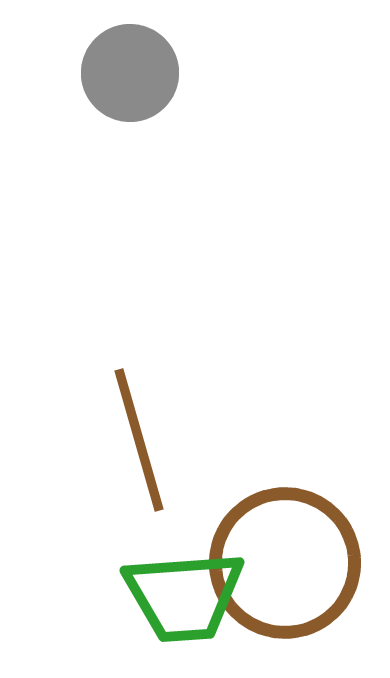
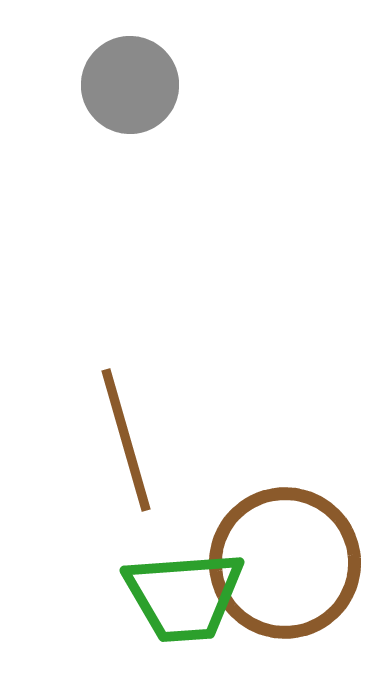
gray circle: moved 12 px down
brown line: moved 13 px left
